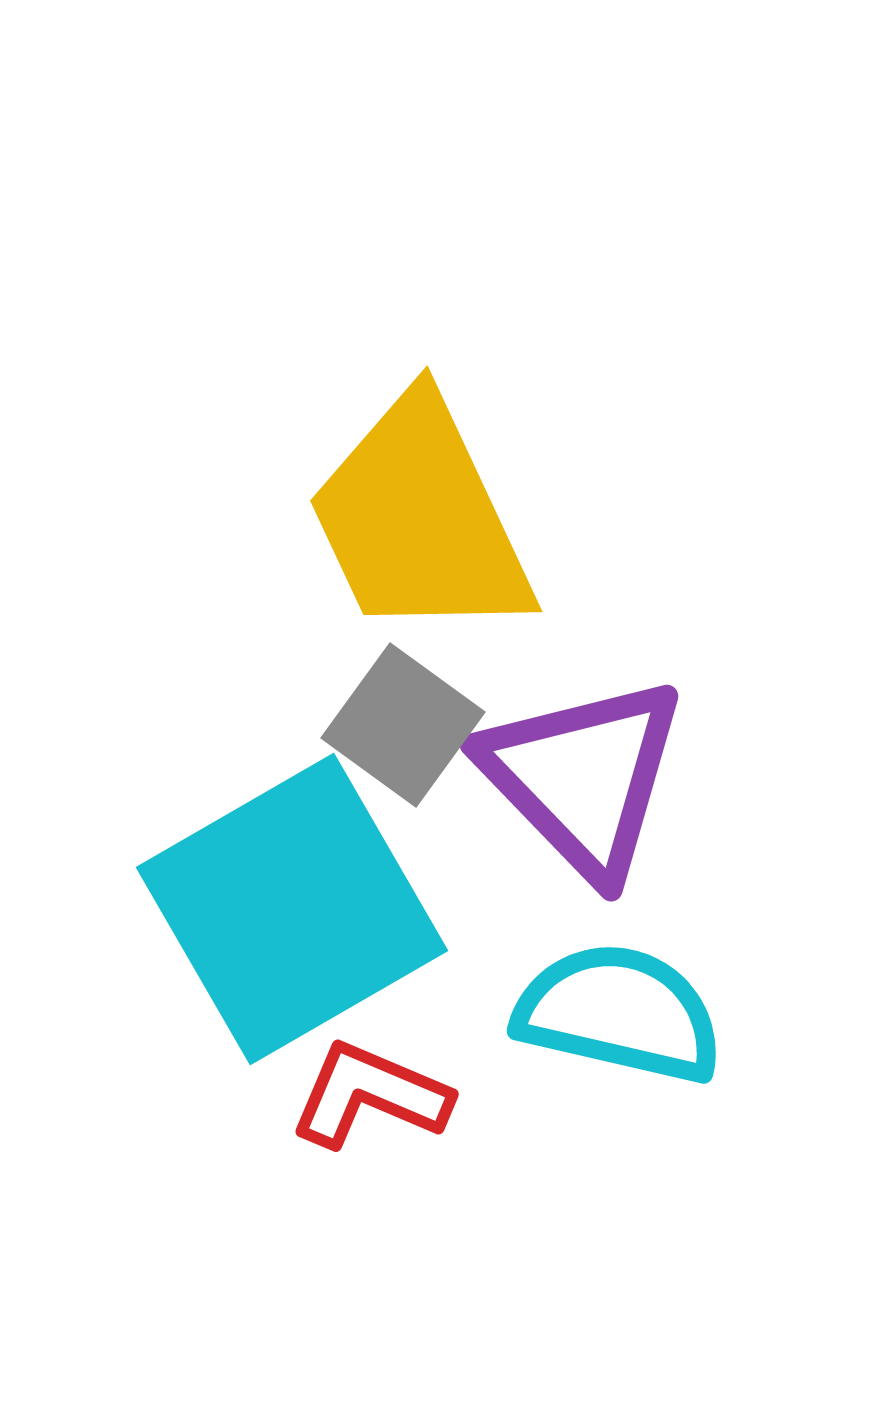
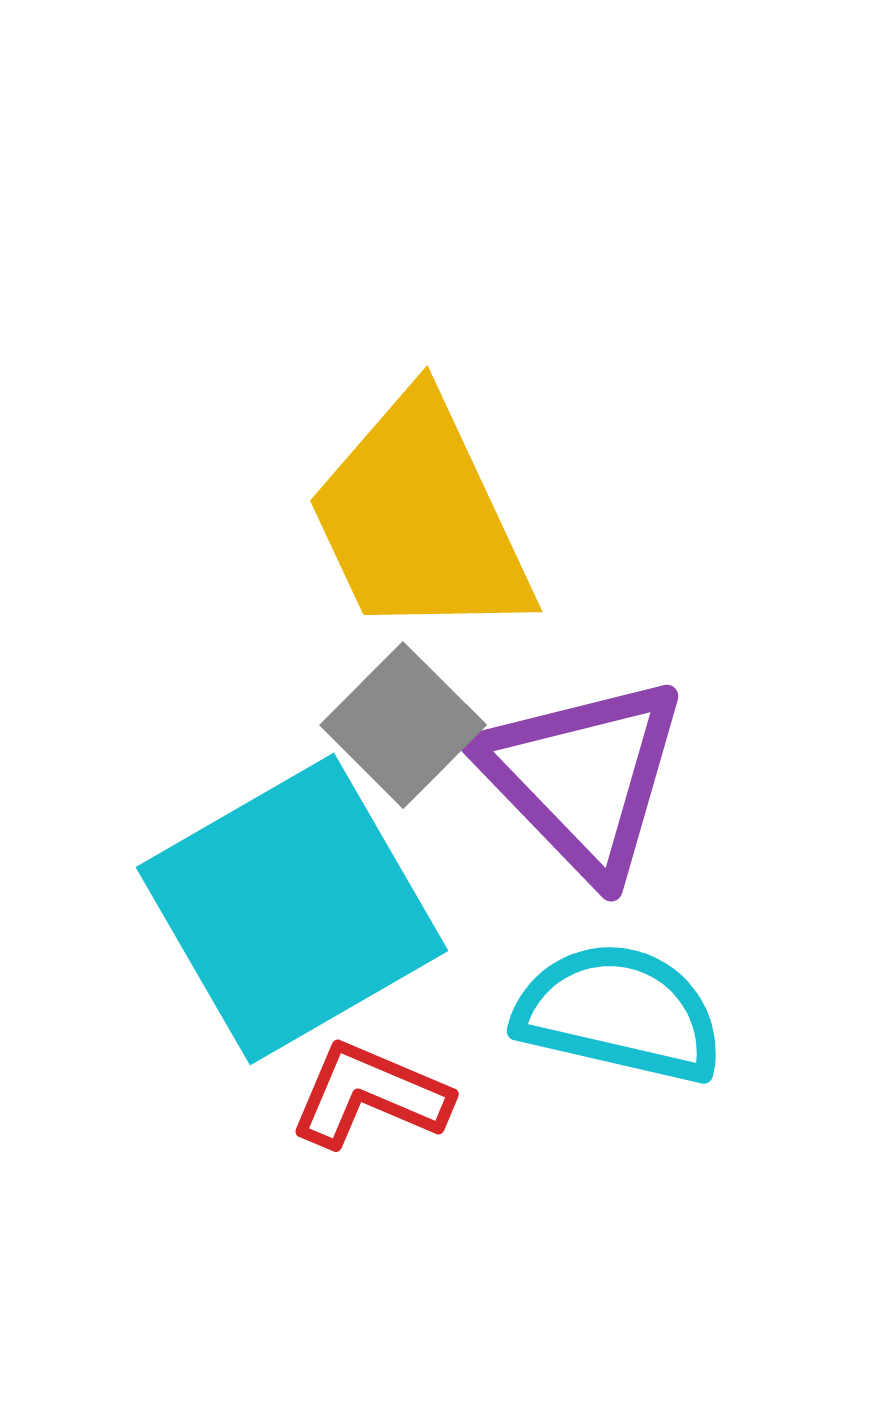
gray square: rotated 9 degrees clockwise
